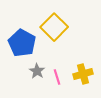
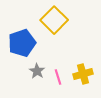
yellow square: moved 7 px up
blue pentagon: rotated 24 degrees clockwise
pink line: moved 1 px right
